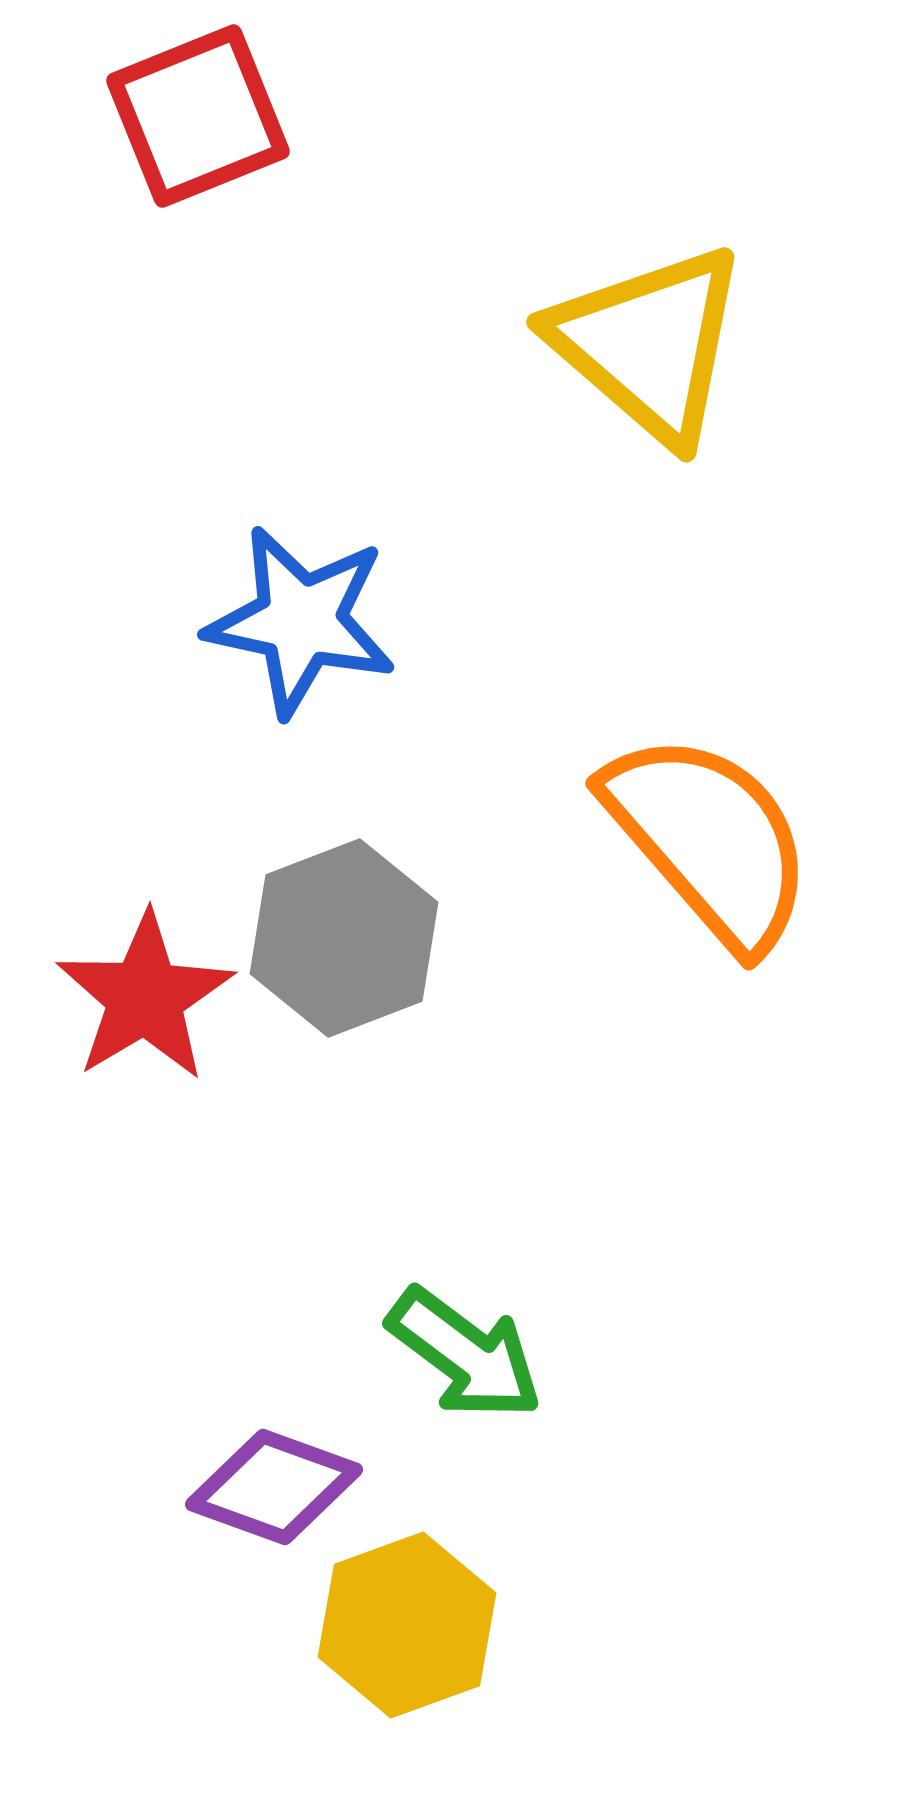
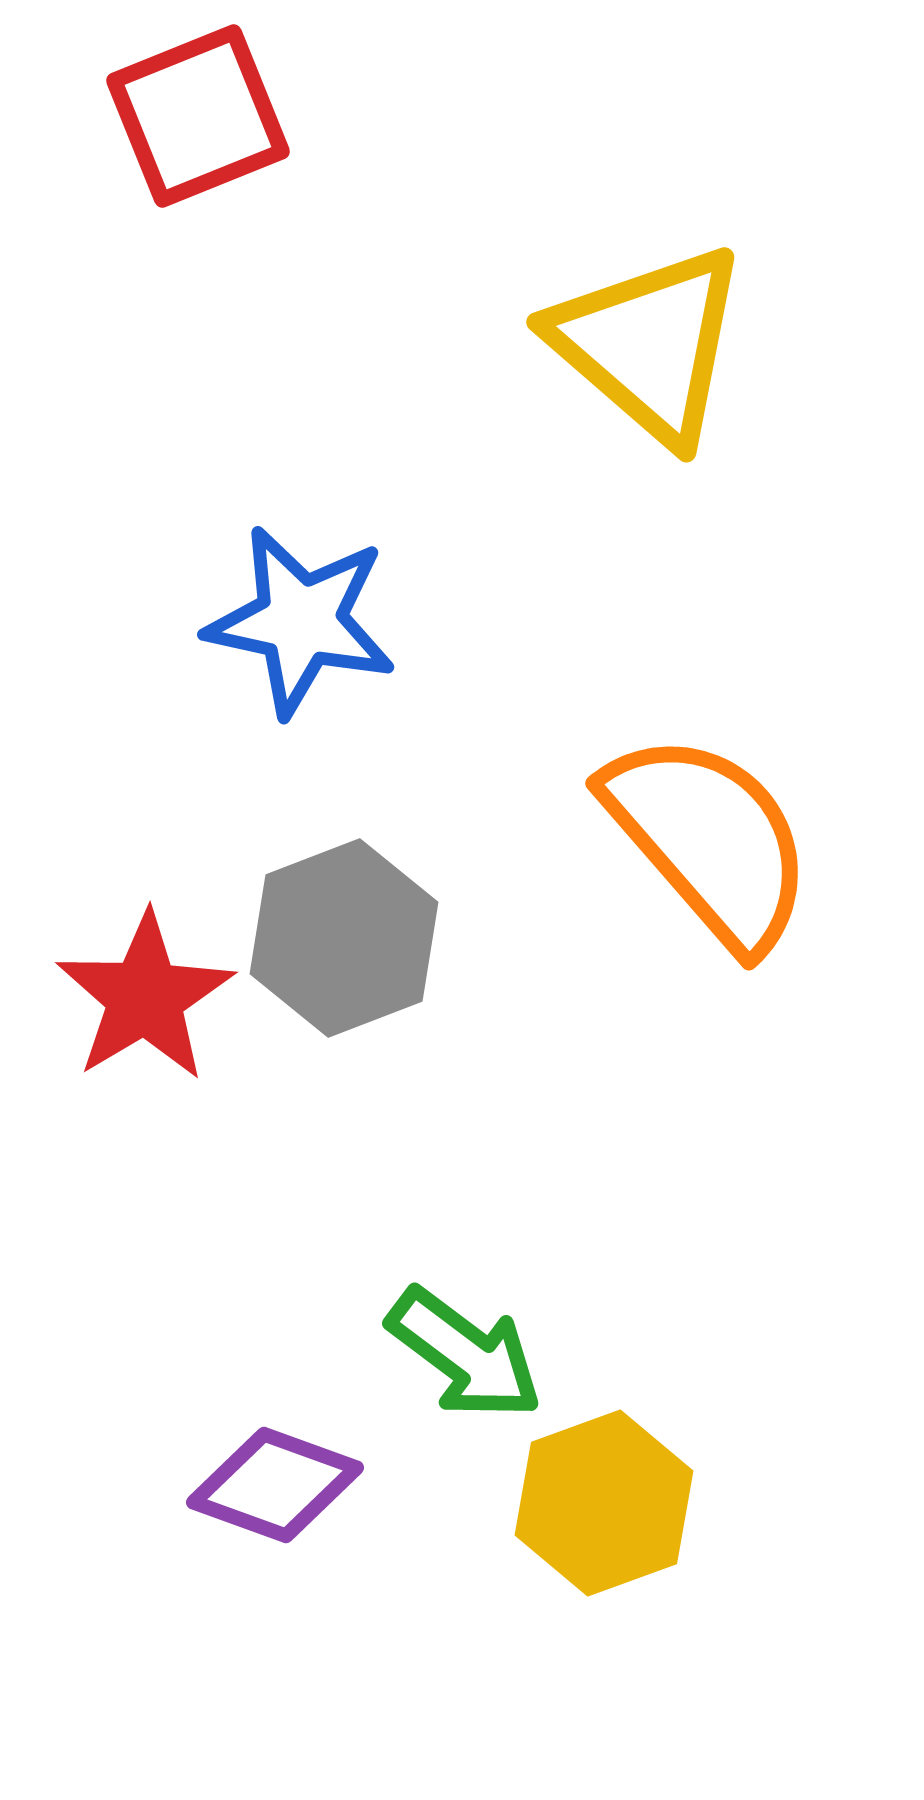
purple diamond: moved 1 px right, 2 px up
yellow hexagon: moved 197 px right, 122 px up
